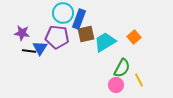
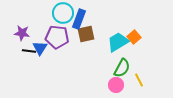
cyan trapezoid: moved 13 px right
